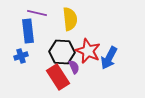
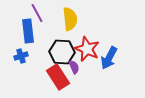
purple line: rotated 48 degrees clockwise
red star: moved 1 px left, 2 px up
